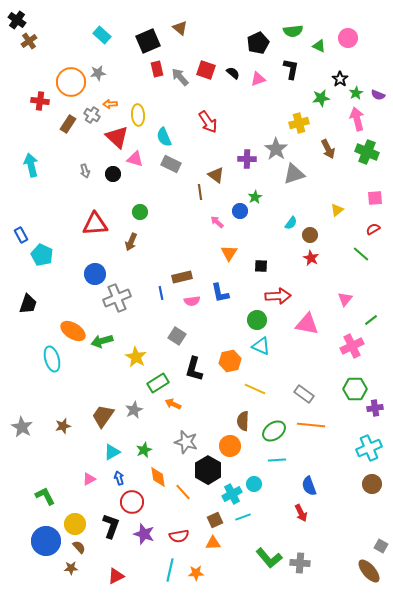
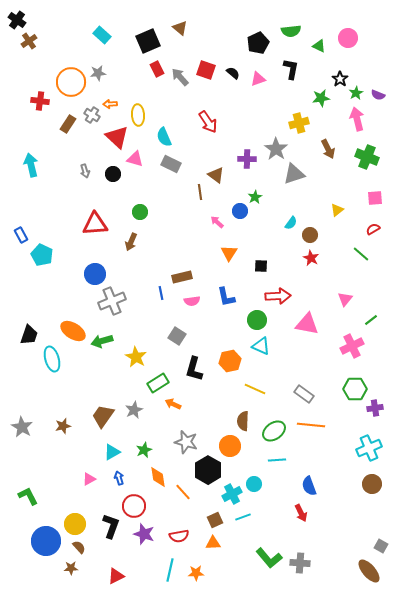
green semicircle at (293, 31): moved 2 px left
red rectangle at (157, 69): rotated 14 degrees counterclockwise
green cross at (367, 152): moved 5 px down
blue L-shape at (220, 293): moved 6 px right, 4 px down
gray cross at (117, 298): moved 5 px left, 3 px down
black trapezoid at (28, 304): moved 1 px right, 31 px down
green L-shape at (45, 496): moved 17 px left
red circle at (132, 502): moved 2 px right, 4 px down
